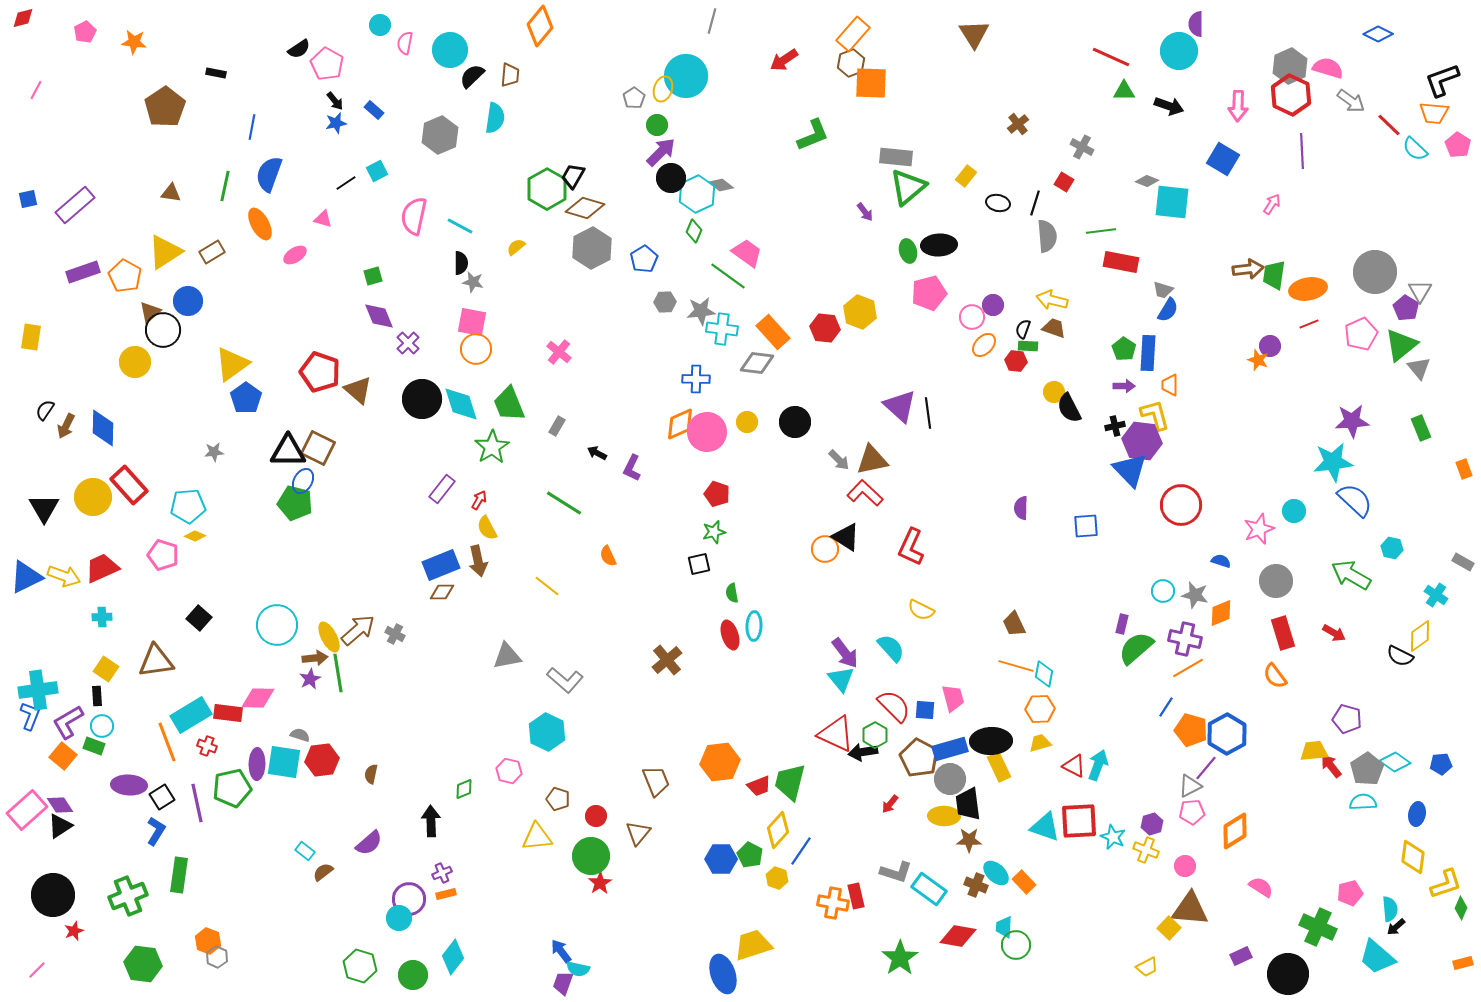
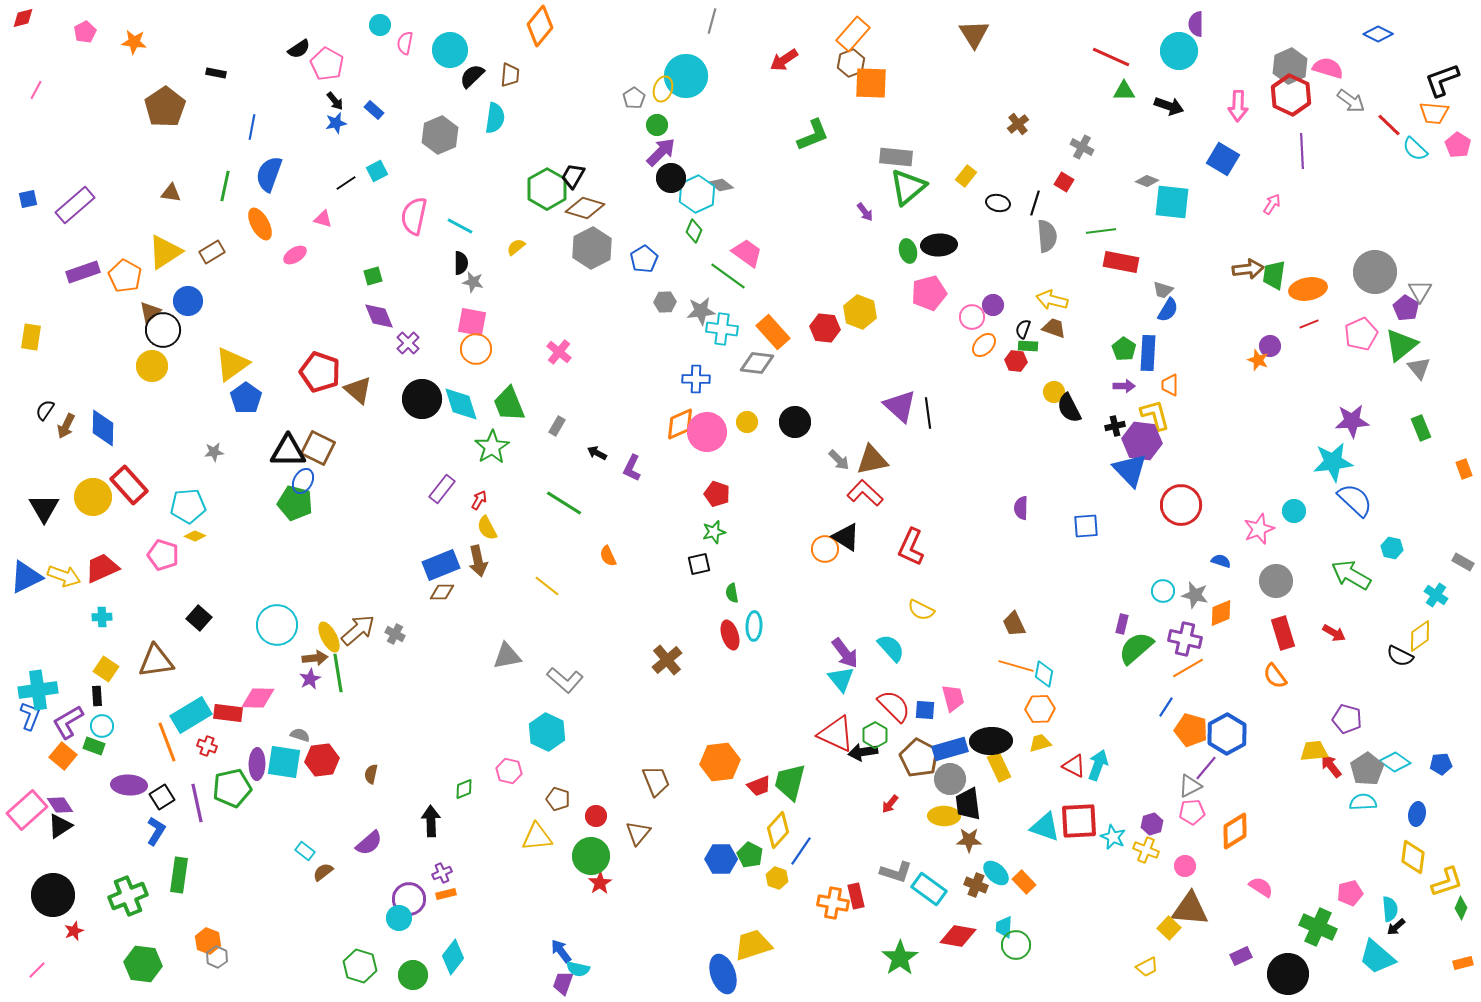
yellow circle at (135, 362): moved 17 px right, 4 px down
yellow L-shape at (1446, 884): moved 1 px right, 2 px up
